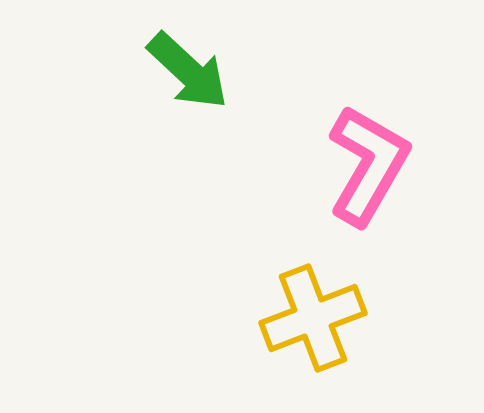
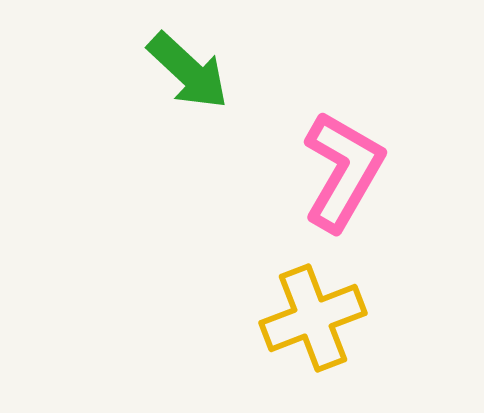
pink L-shape: moved 25 px left, 6 px down
